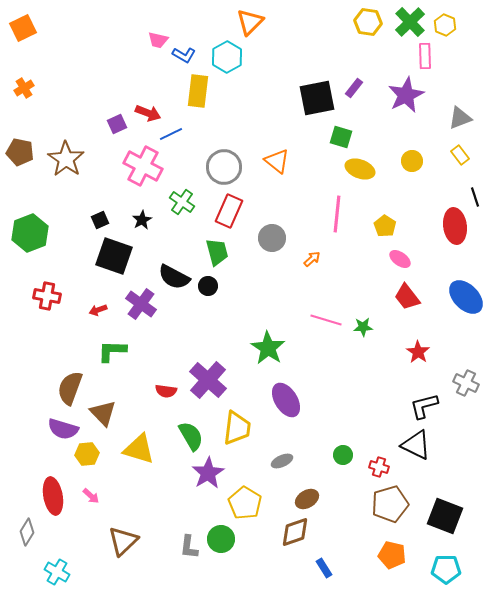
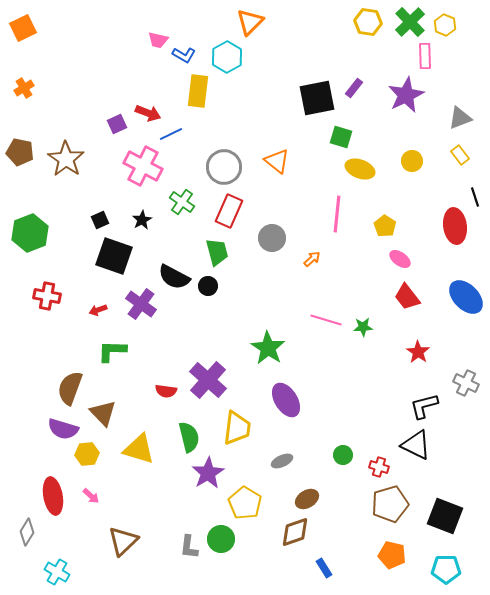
green semicircle at (191, 436): moved 2 px left, 1 px down; rotated 16 degrees clockwise
